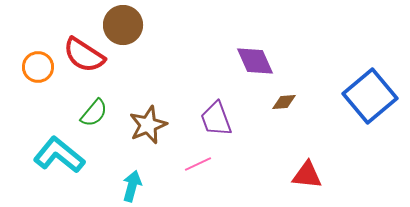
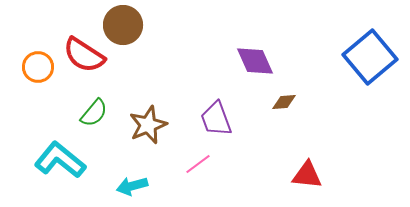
blue square: moved 39 px up
cyan L-shape: moved 1 px right, 5 px down
pink line: rotated 12 degrees counterclockwise
cyan arrow: rotated 120 degrees counterclockwise
